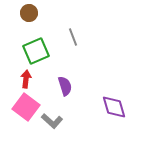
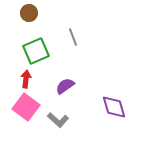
purple semicircle: rotated 108 degrees counterclockwise
gray L-shape: moved 6 px right, 1 px up
